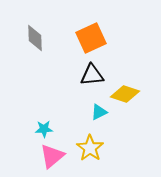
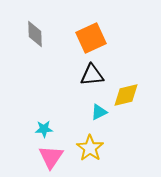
gray diamond: moved 4 px up
yellow diamond: moved 1 px right, 1 px down; rotated 32 degrees counterclockwise
pink triangle: moved 1 px left, 1 px down; rotated 16 degrees counterclockwise
